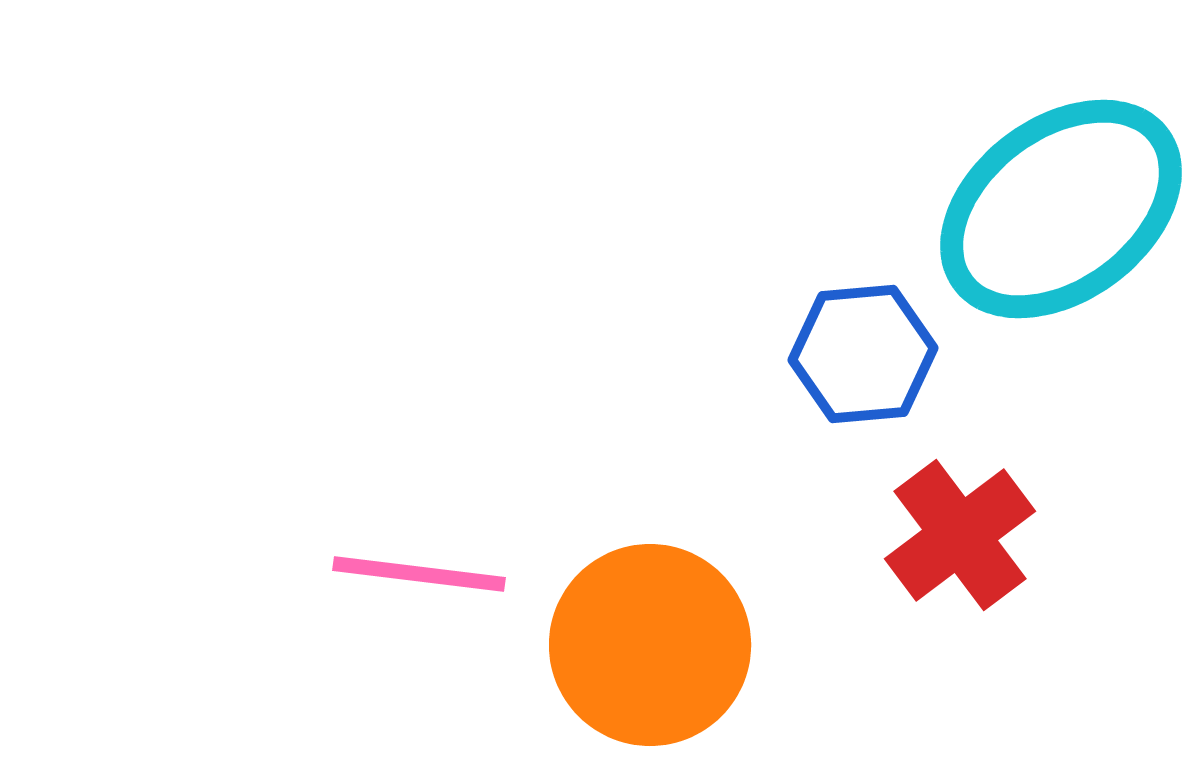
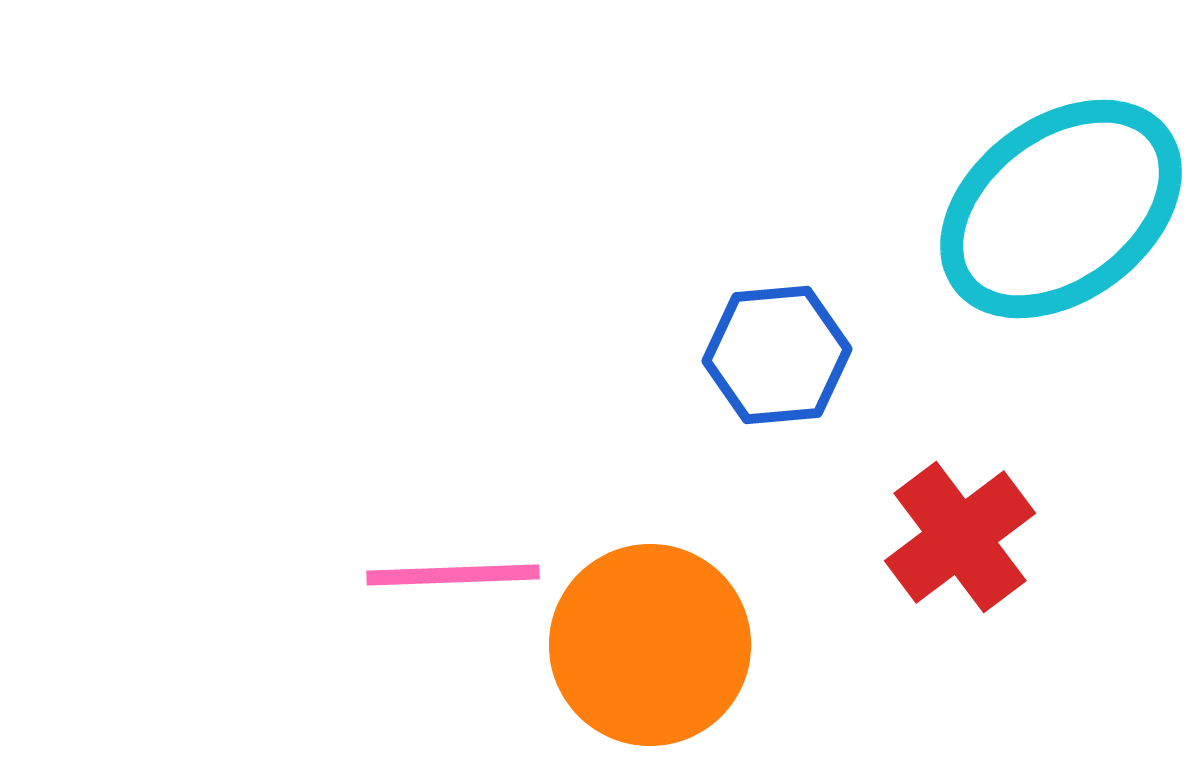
blue hexagon: moved 86 px left, 1 px down
red cross: moved 2 px down
pink line: moved 34 px right, 1 px down; rotated 9 degrees counterclockwise
